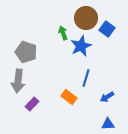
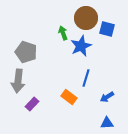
blue square: rotated 21 degrees counterclockwise
blue triangle: moved 1 px left, 1 px up
